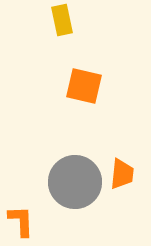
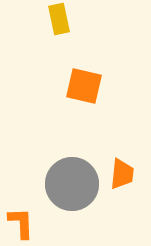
yellow rectangle: moved 3 px left, 1 px up
gray circle: moved 3 px left, 2 px down
orange L-shape: moved 2 px down
